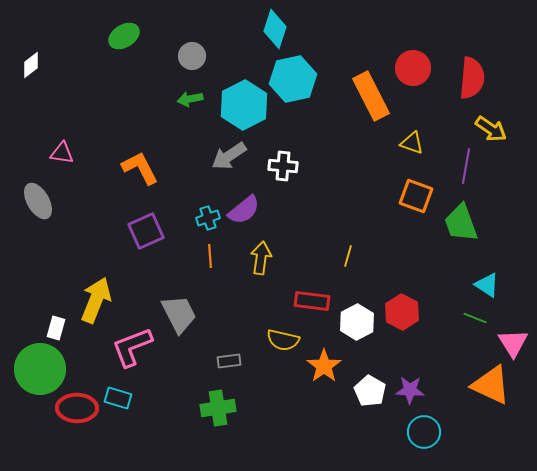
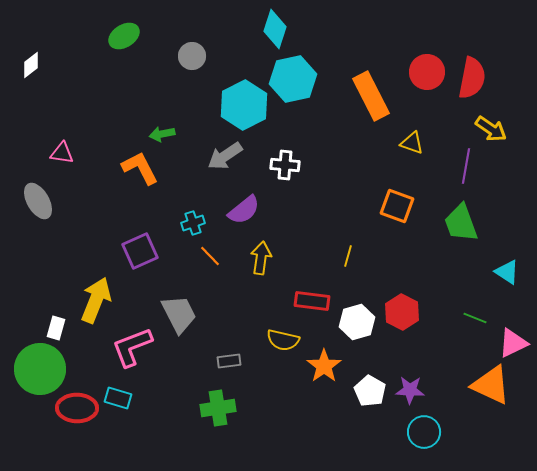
red circle at (413, 68): moved 14 px right, 4 px down
red semicircle at (472, 78): rotated 6 degrees clockwise
green arrow at (190, 99): moved 28 px left, 35 px down
gray arrow at (229, 156): moved 4 px left
white cross at (283, 166): moved 2 px right, 1 px up
orange square at (416, 196): moved 19 px left, 10 px down
cyan cross at (208, 218): moved 15 px left, 5 px down
purple square at (146, 231): moved 6 px left, 20 px down
orange line at (210, 256): rotated 40 degrees counterclockwise
cyan triangle at (487, 285): moved 20 px right, 13 px up
white hexagon at (357, 322): rotated 12 degrees clockwise
pink triangle at (513, 343): rotated 36 degrees clockwise
